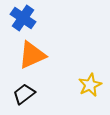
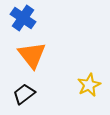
orange triangle: rotated 44 degrees counterclockwise
yellow star: moved 1 px left
